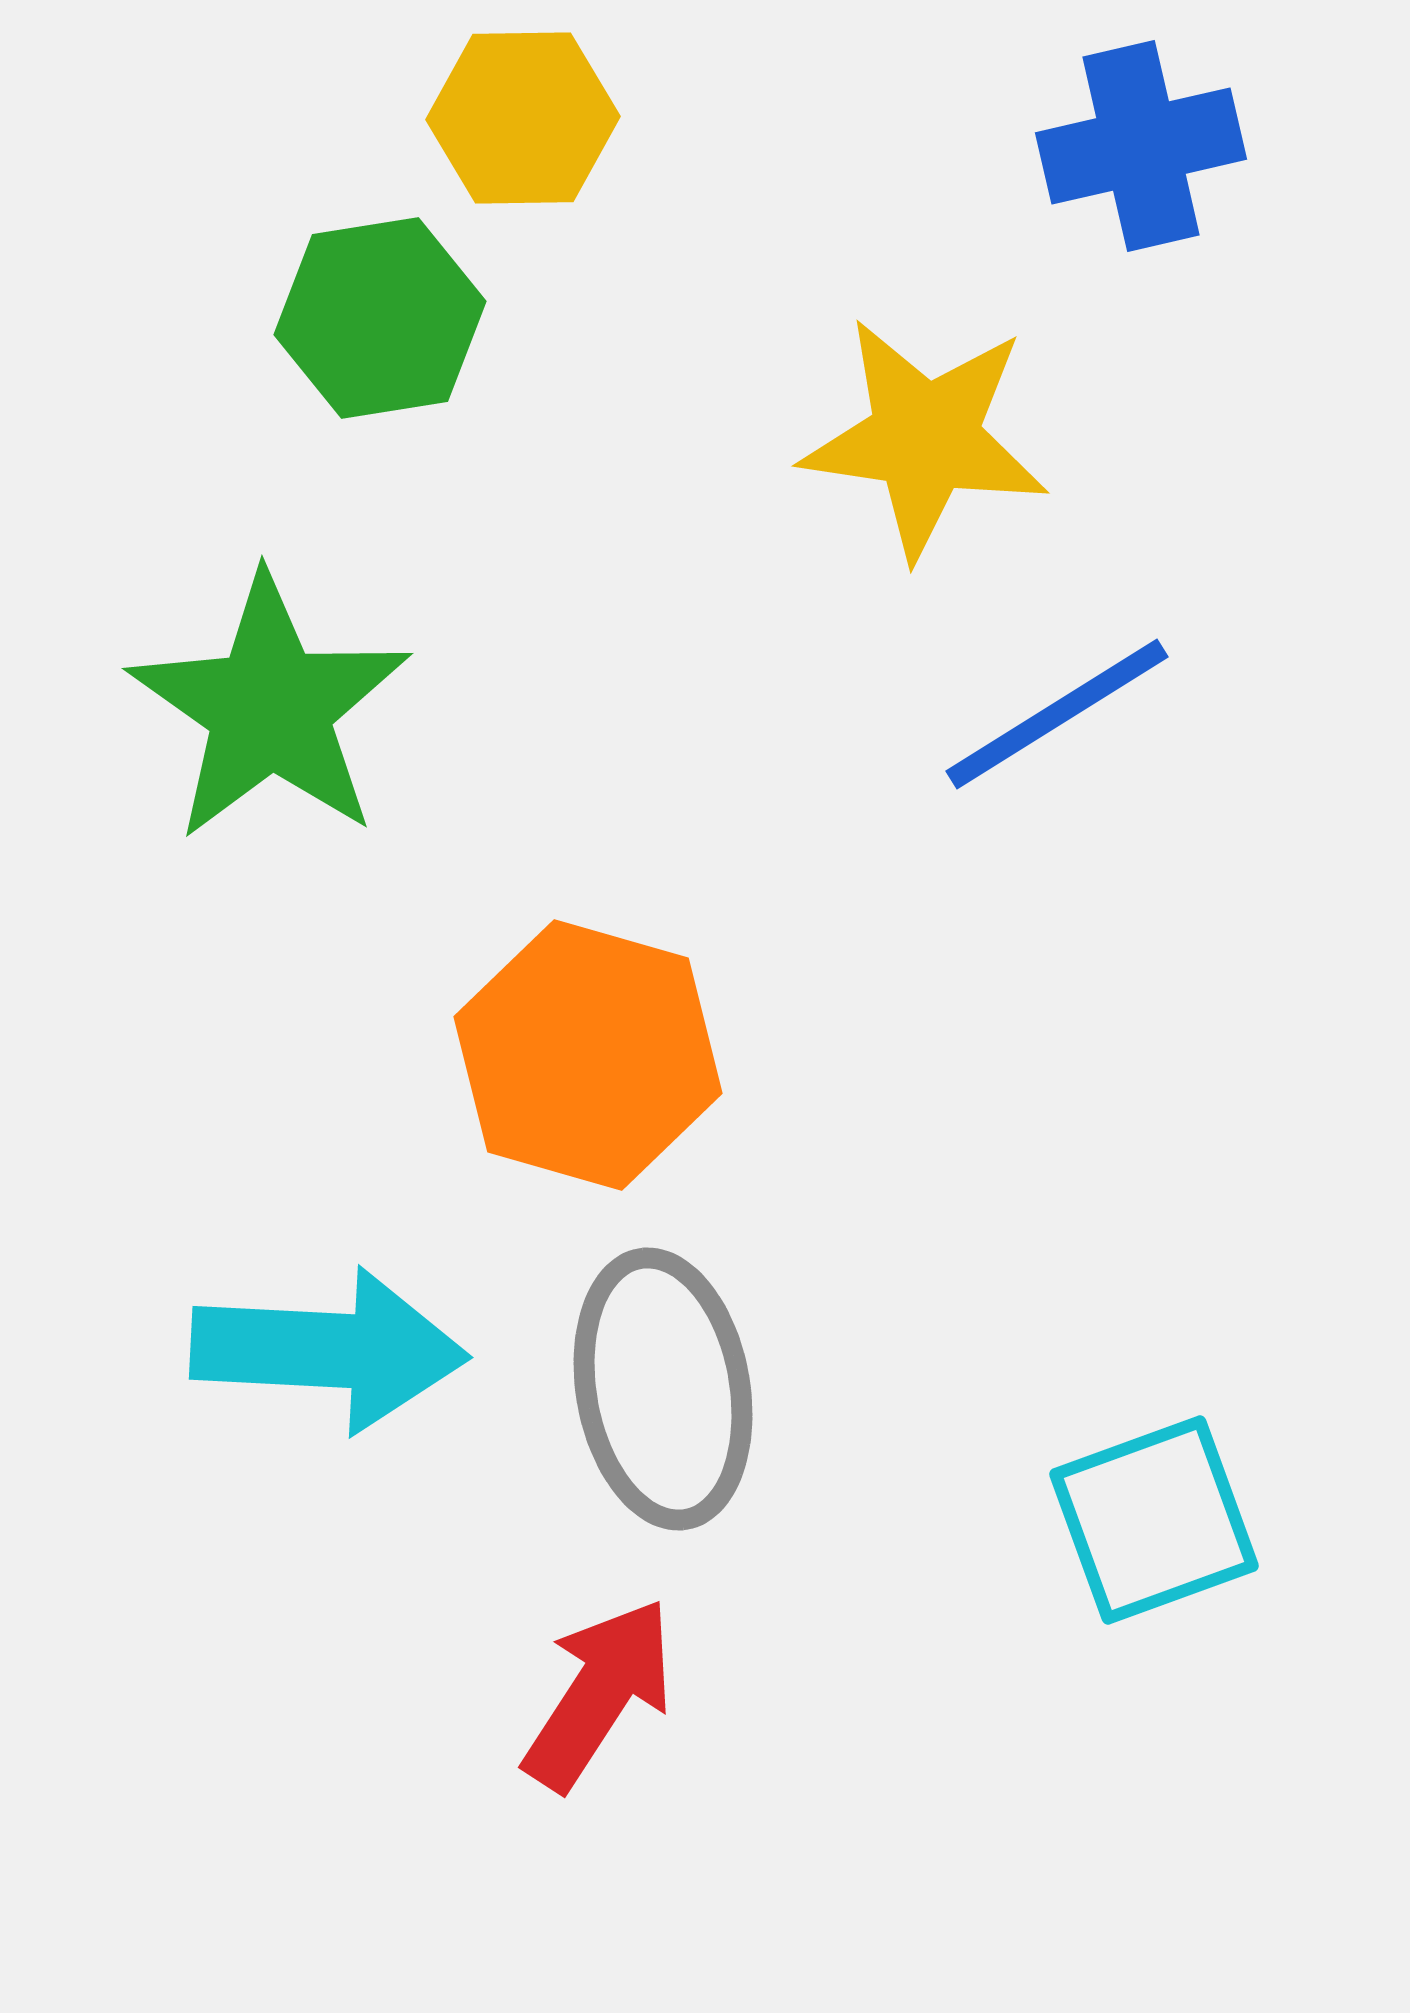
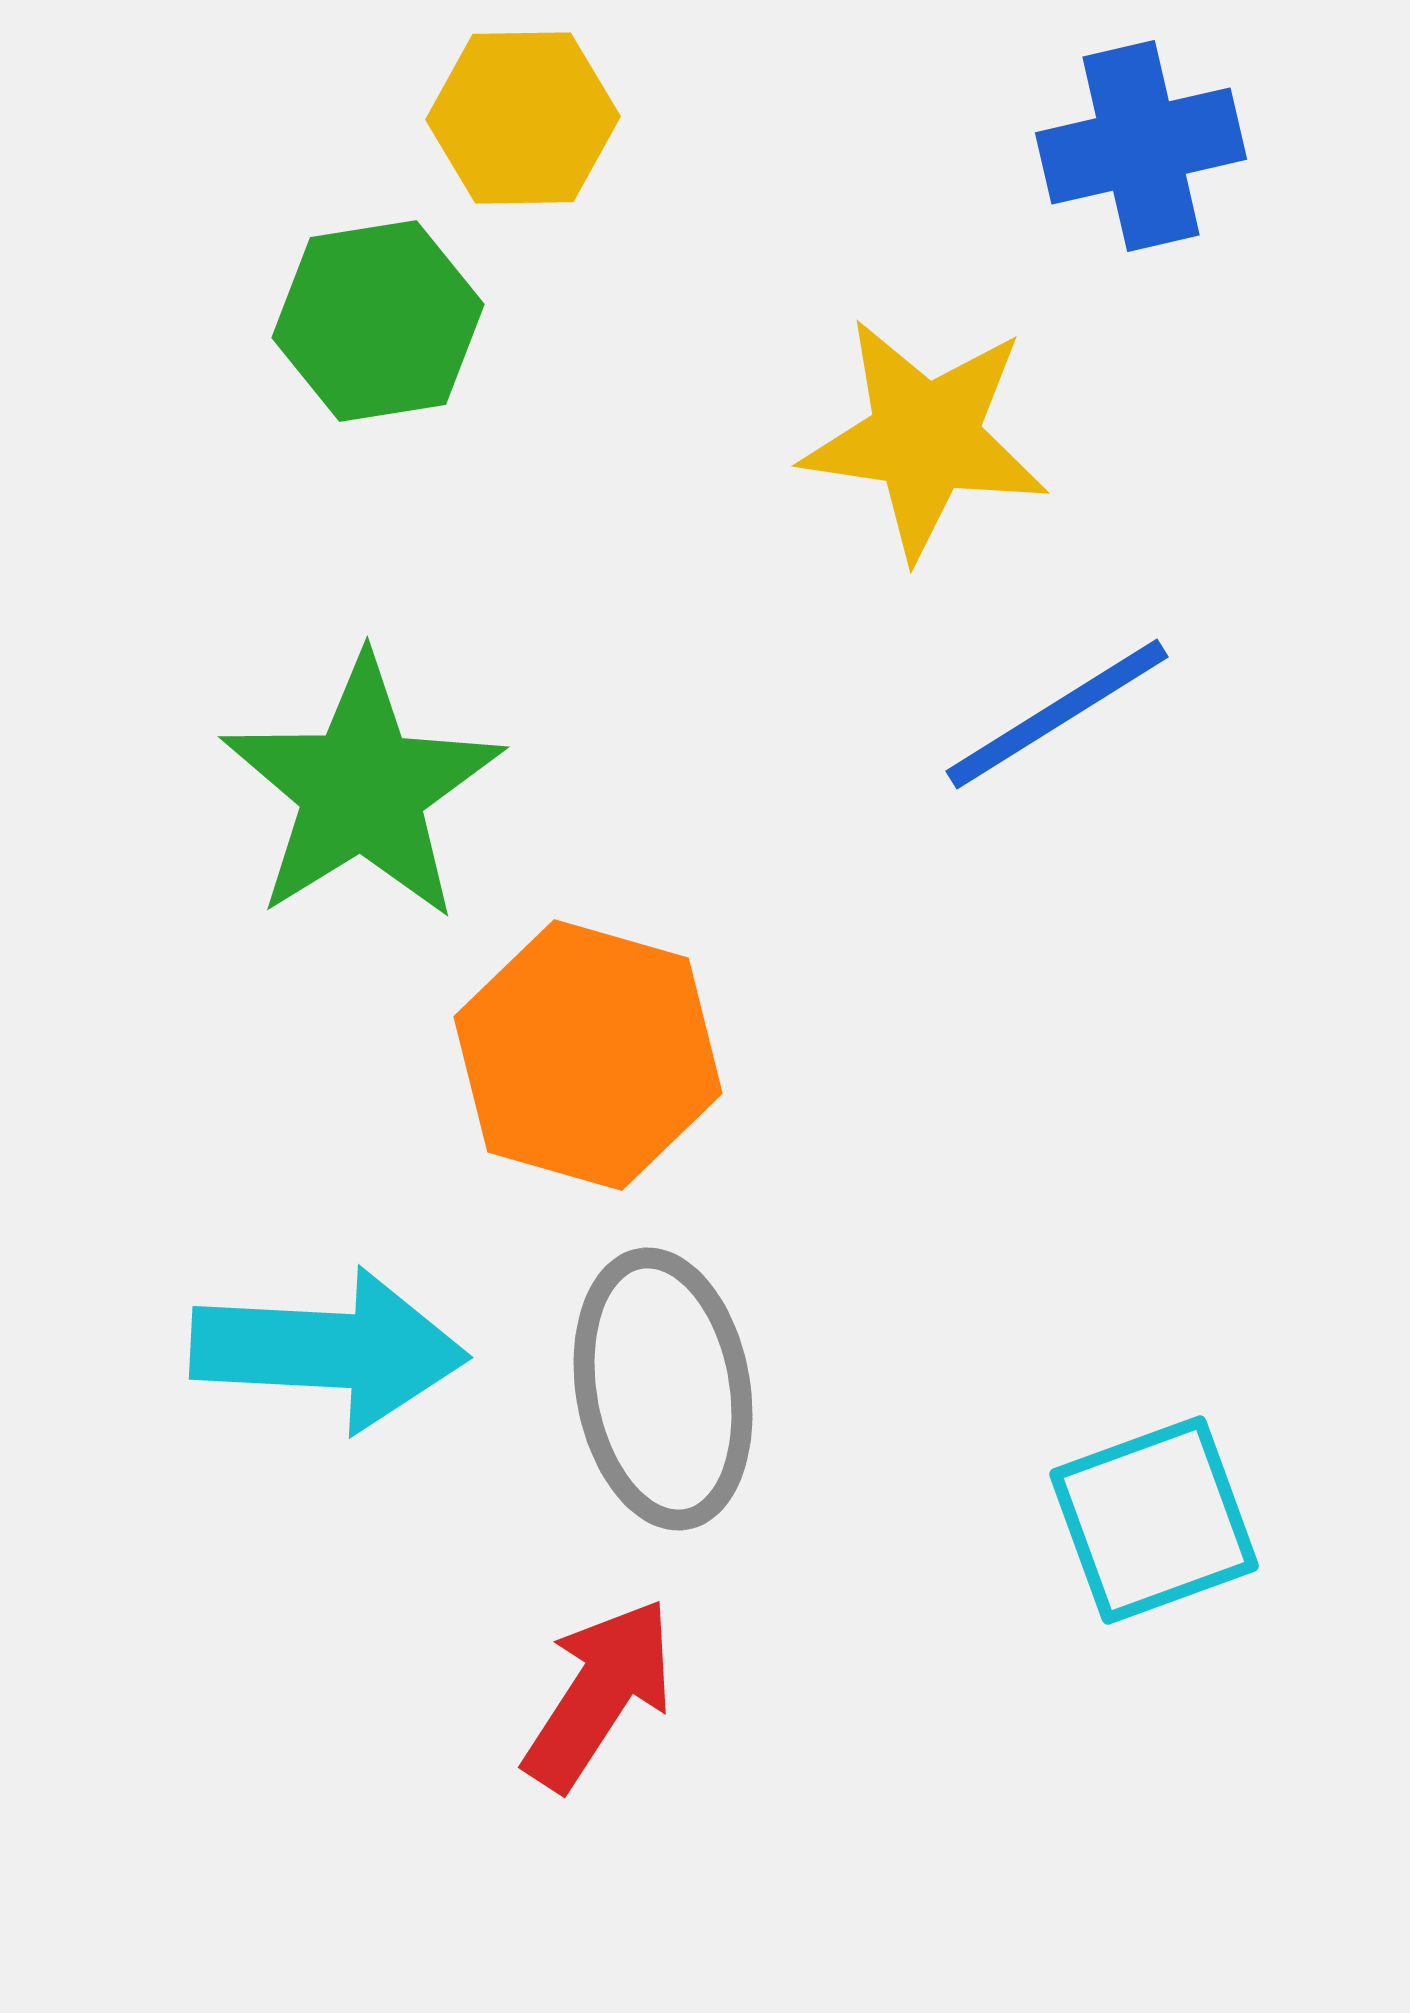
green hexagon: moved 2 px left, 3 px down
green star: moved 92 px right, 81 px down; rotated 5 degrees clockwise
